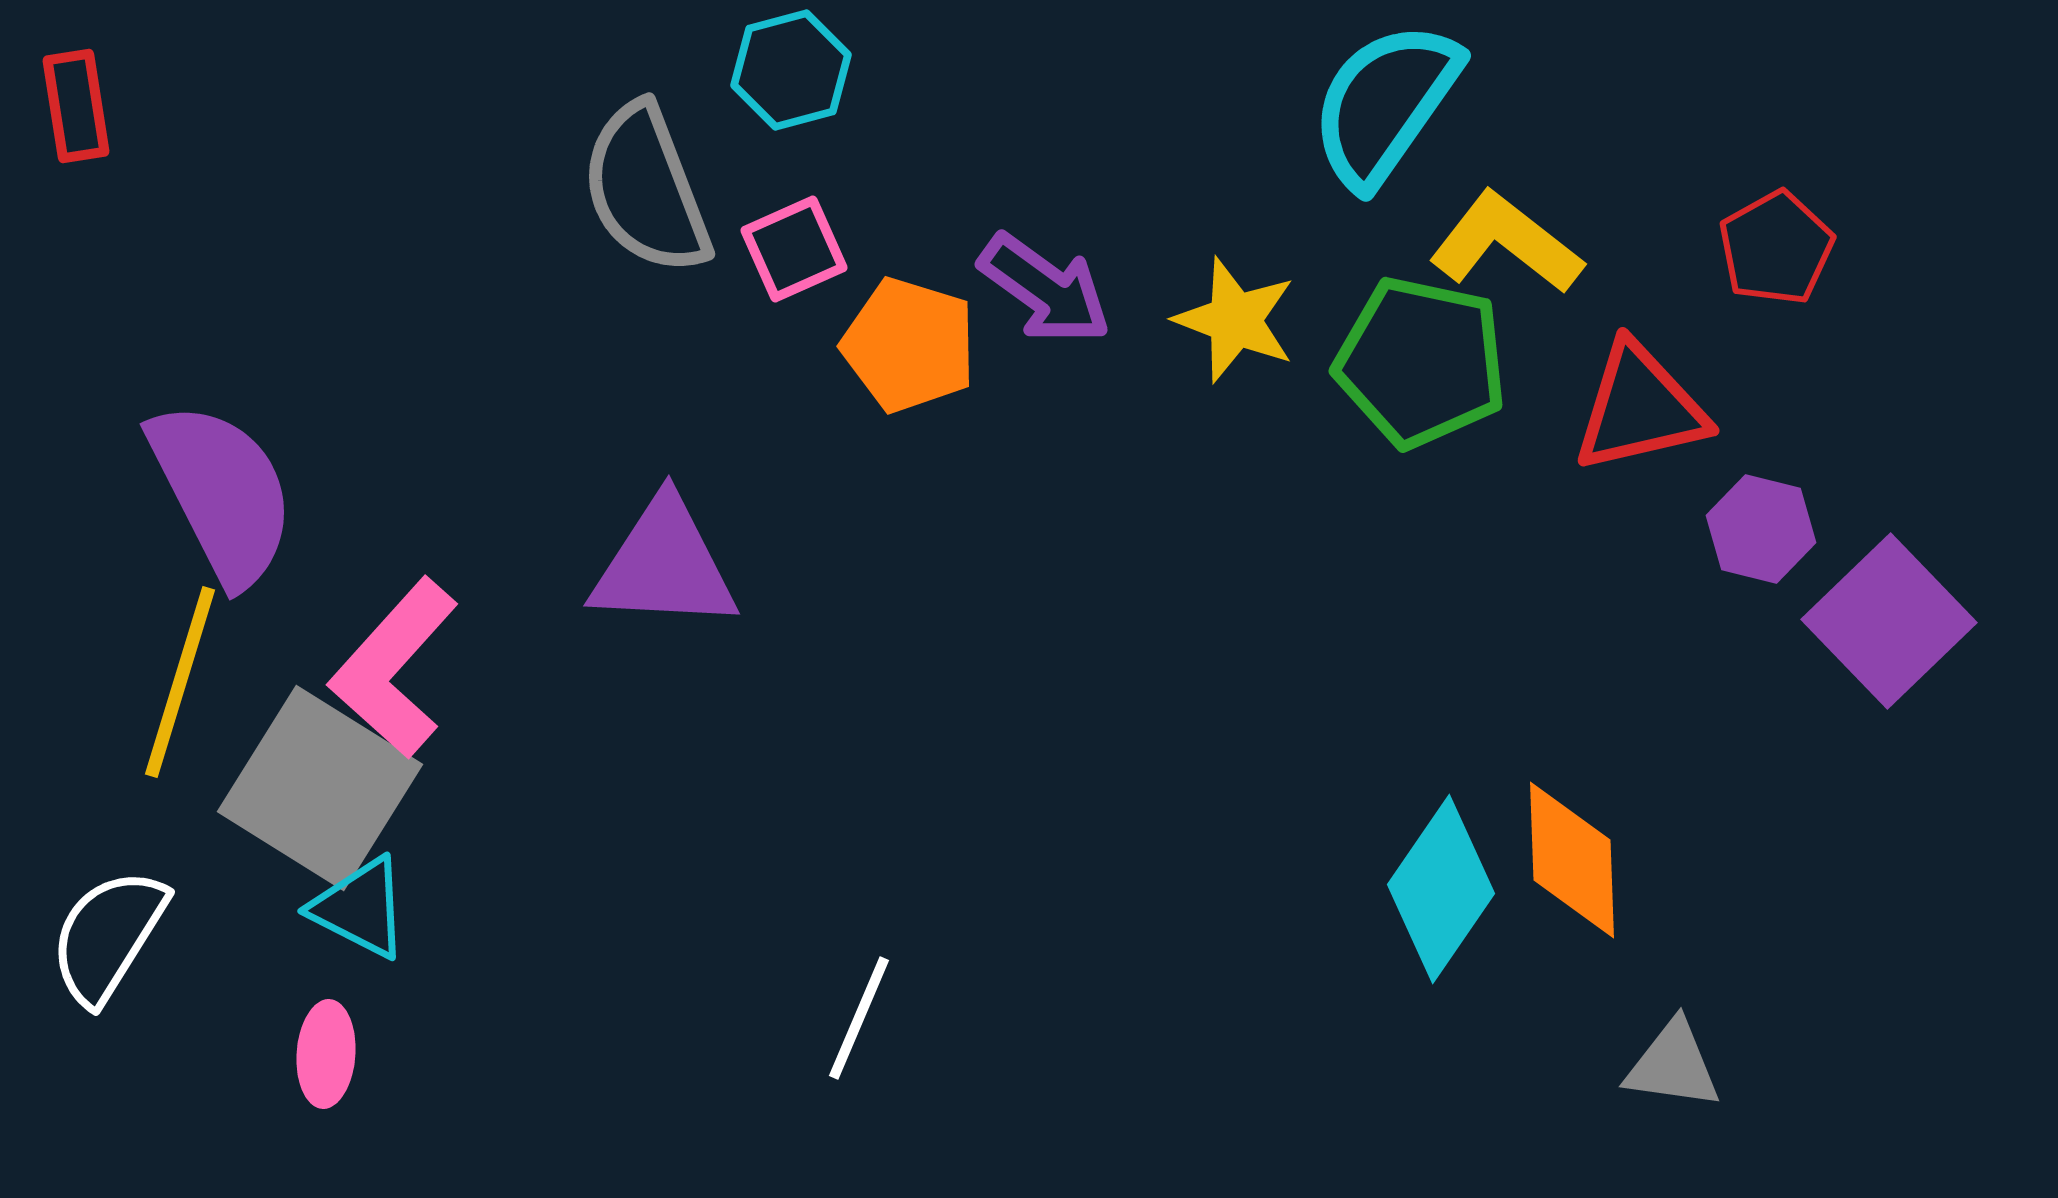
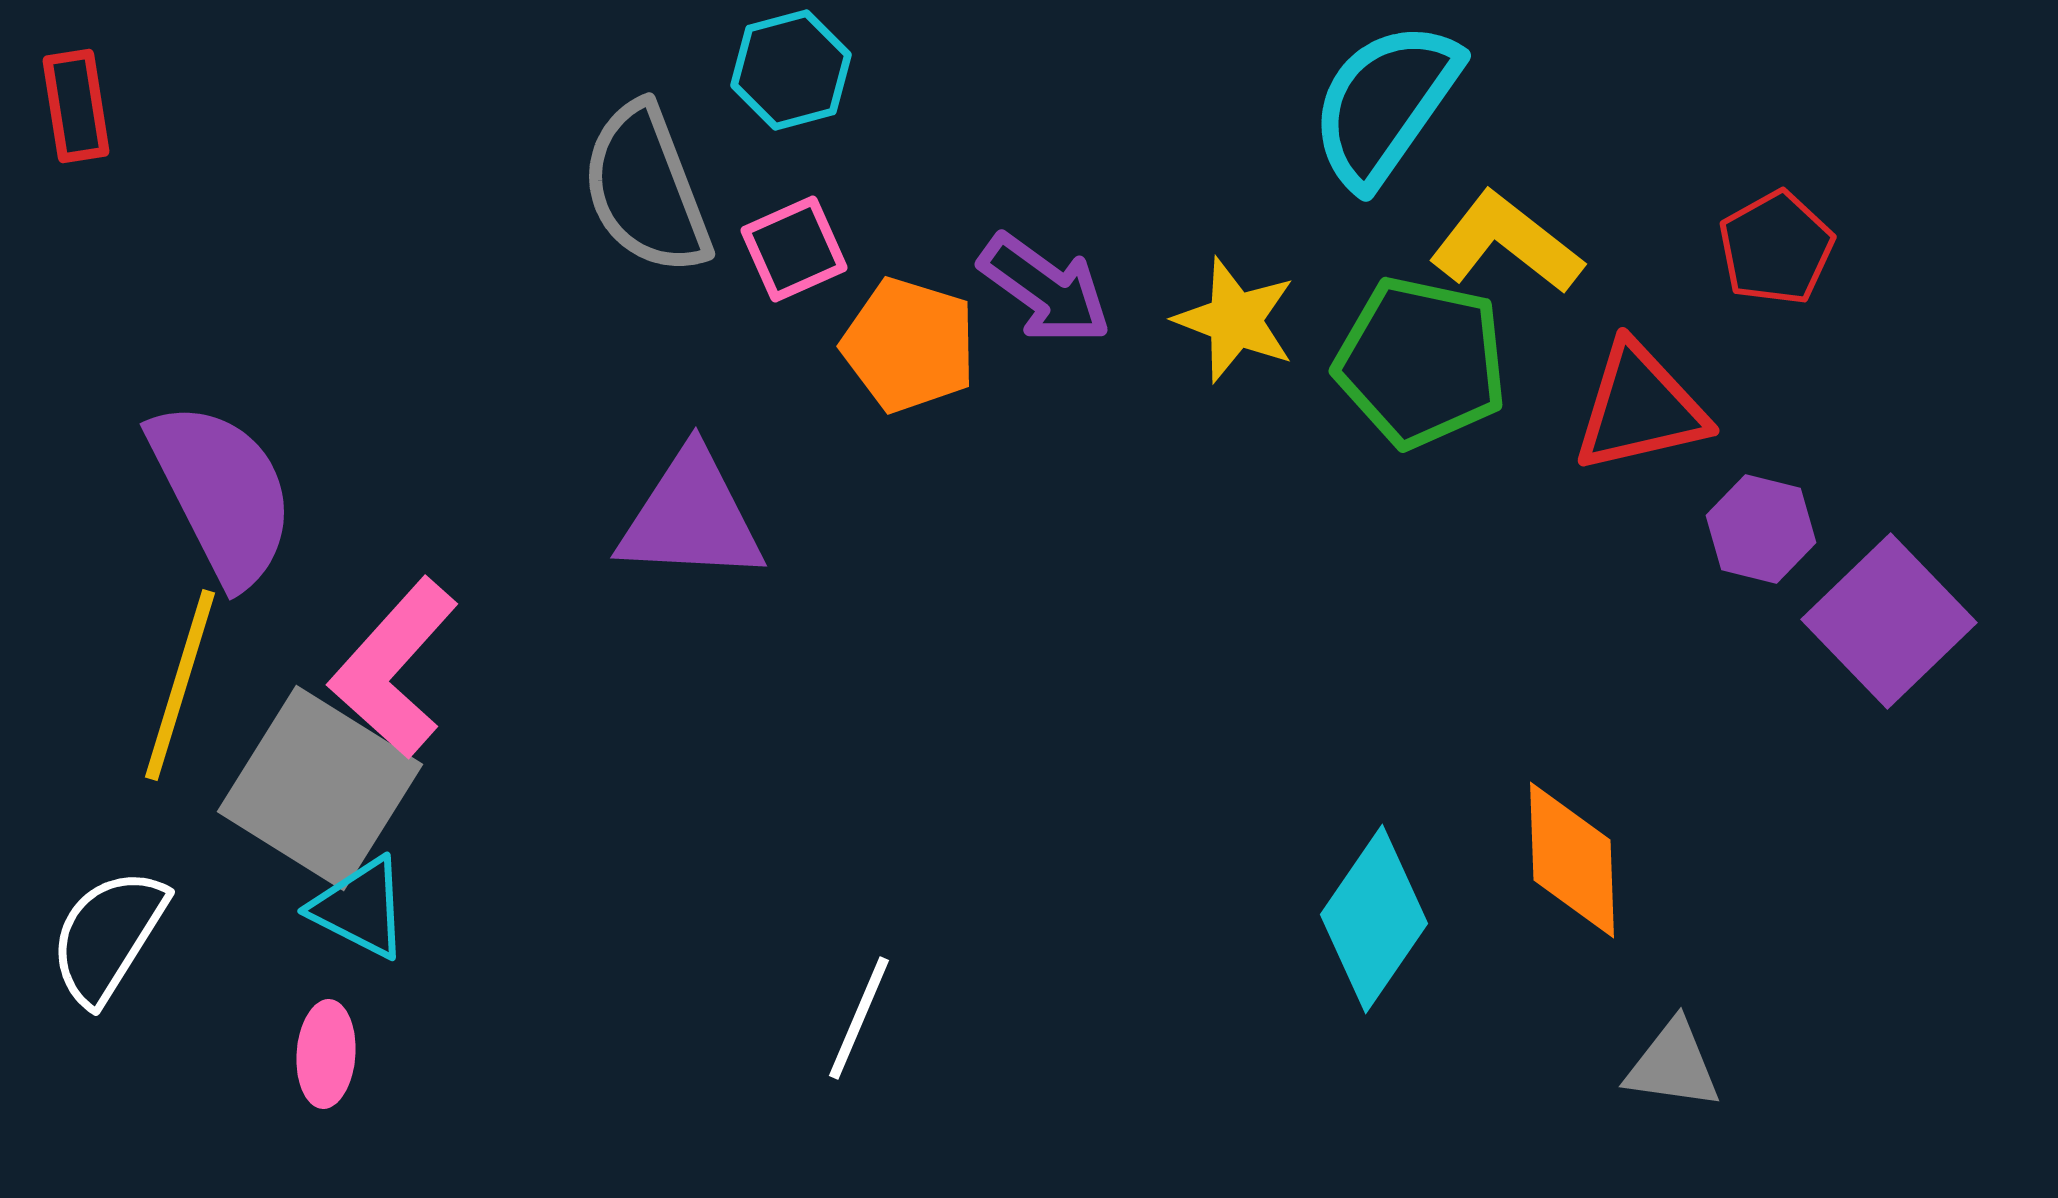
purple triangle: moved 27 px right, 48 px up
yellow line: moved 3 px down
cyan diamond: moved 67 px left, 30 px down
